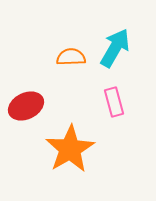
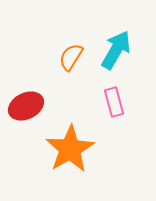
cyan arrow: moved 1 px right, 2 px down
orange semicircle: rotated 56 degrees counterclockwise
